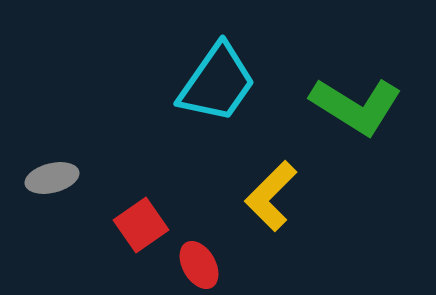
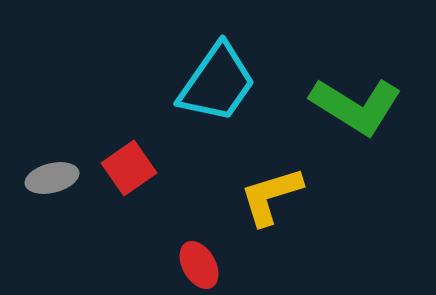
yellow L-shape: rotated 28 degrees clockwise
red square: moved 12 px left, 57 px up
